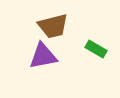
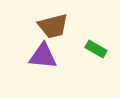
purple triangle: rotated 16 degrees clockwise
